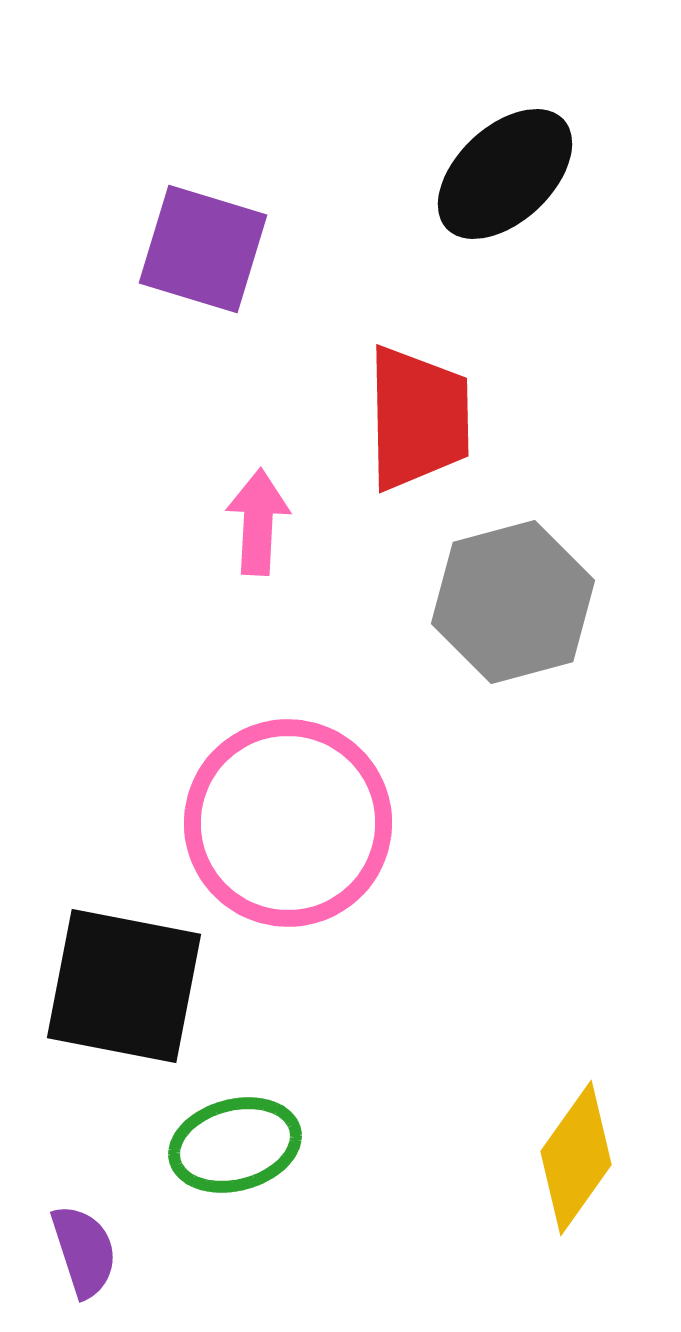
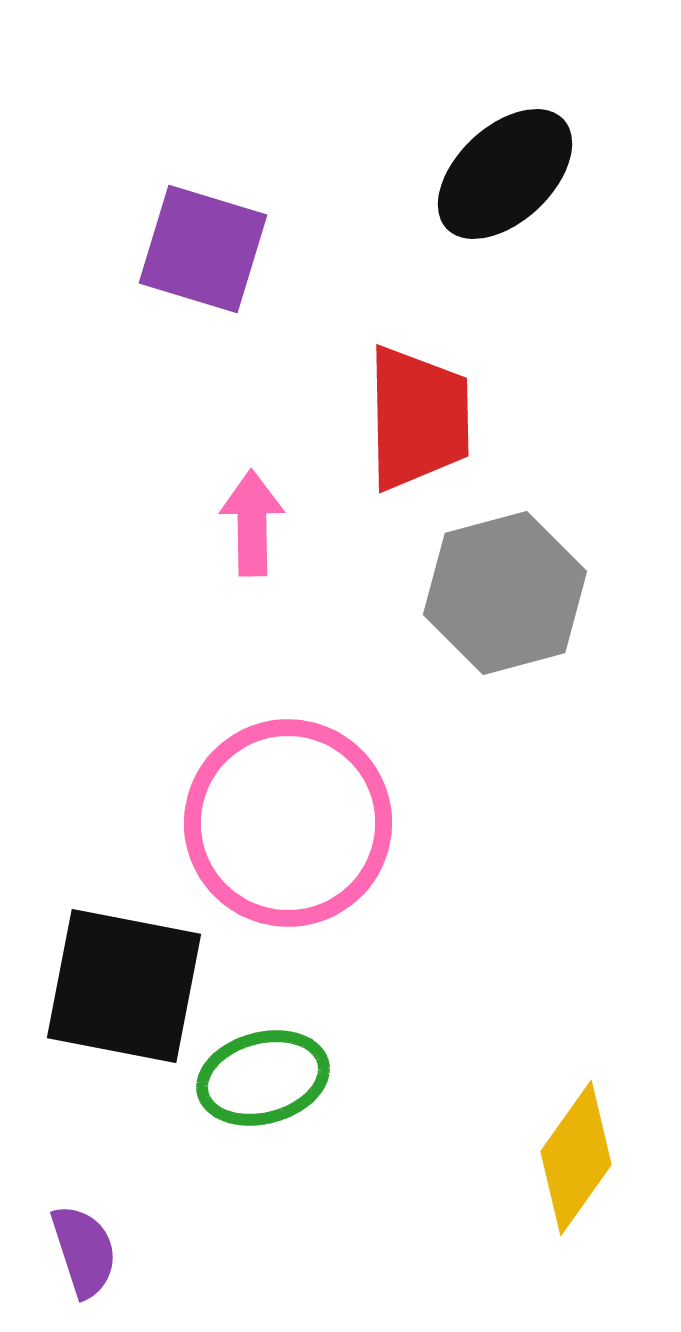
pink arrow: moved 6 px left, 1 px down; rotated 4 degrees counterclockwise
gray hexagon: moved 8 px left, 9 px up
green ellipse: moved 28 px right, 67 px up
